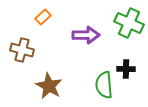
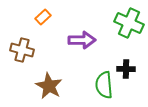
purple arrow: moved 4 px left, 5 px down
